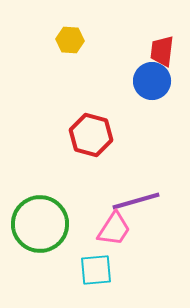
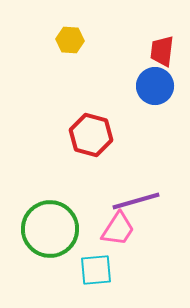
blue circle: moved 3 px right, 5 px down
green circle: moved 10 px right, 5 px down
pink trapezoid: moved 4 px right
